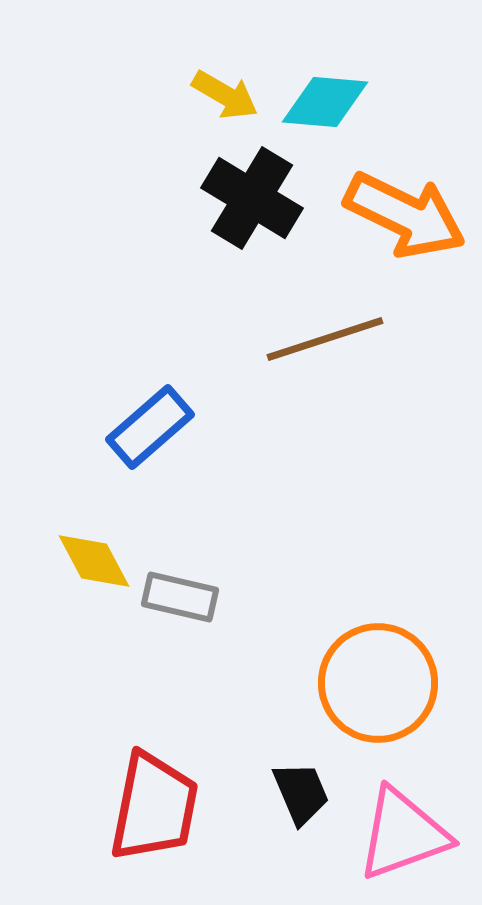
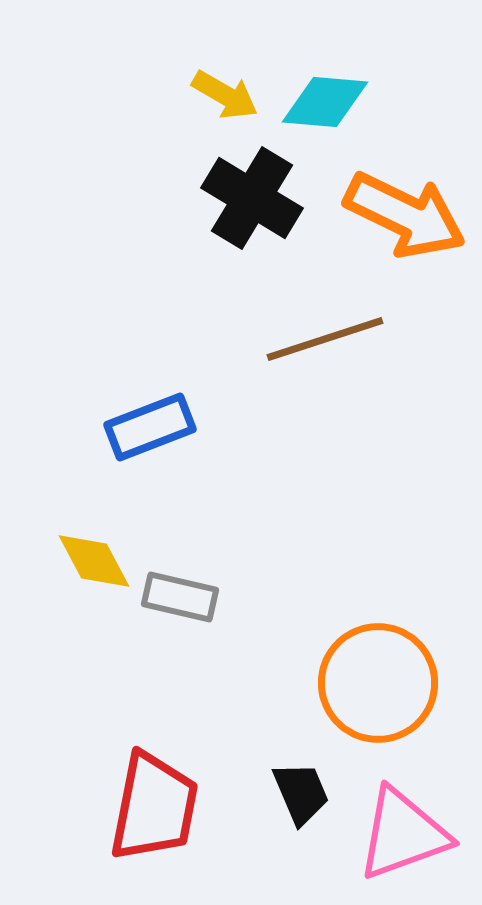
blue rectangle: rotated 20 degrees clockwise
